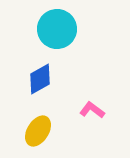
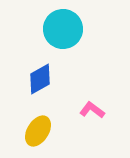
cyan circle: moved 6 px right
